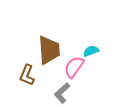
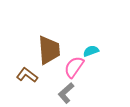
brown L-shape: rotated 105 degrees clockwise
gray L-shape: moved 4 px right
